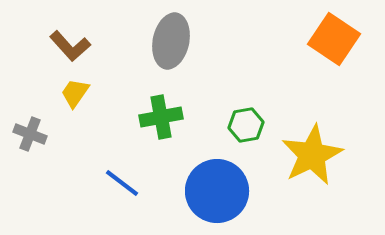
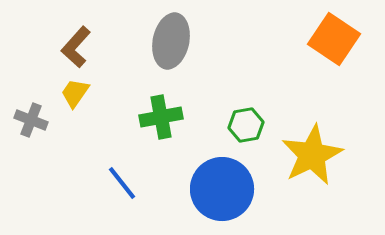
brown L-shape: moved 6 px right, 1 px down; rotated 84 degrees clockwise
gray cross: moved 1 px right, 14 px up
blue line: rotated 15 degrees clockwise
blue circle: moved 5 px right, 2 px up
